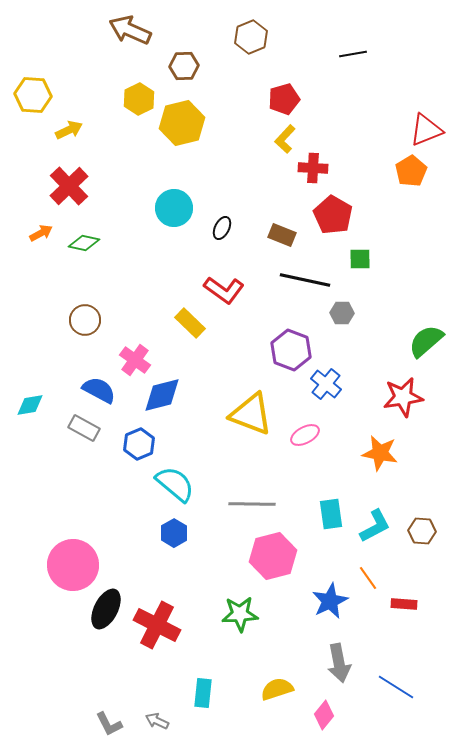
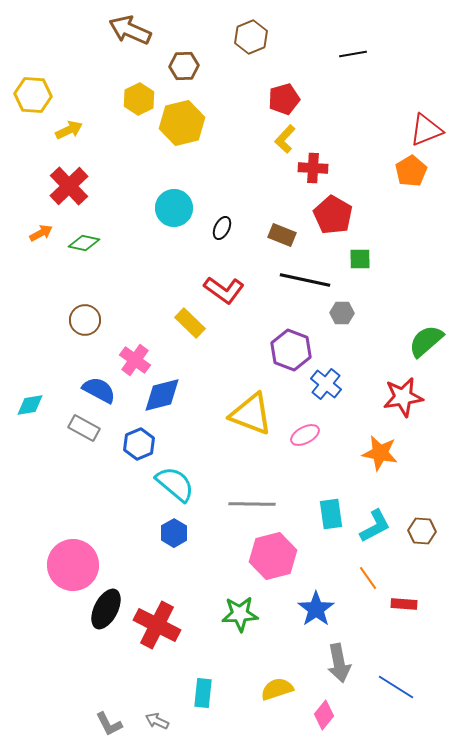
blue star at (330, 601): moved 14 px left, 8 px down; rotated 9 degrees counterclockwise
